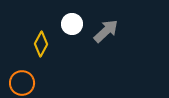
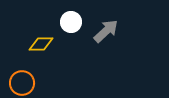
white circle: moved 1 px left, 2 px up
yellow diamond: rotated 60 degrees clockwise
